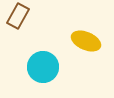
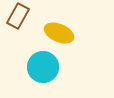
yellow ellipse: moved 27 px left, 8 px up
